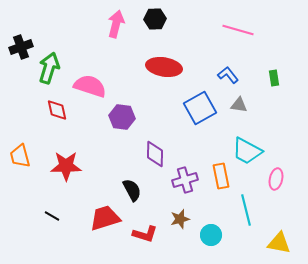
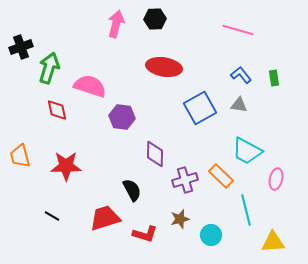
blue L-shape: moved 13 px right
orange rectangle: rotated 35 degrees counterclockwise
yellow triangle: moved 6 px left, 1 px up; rotated 15 degrees counterclockwise
